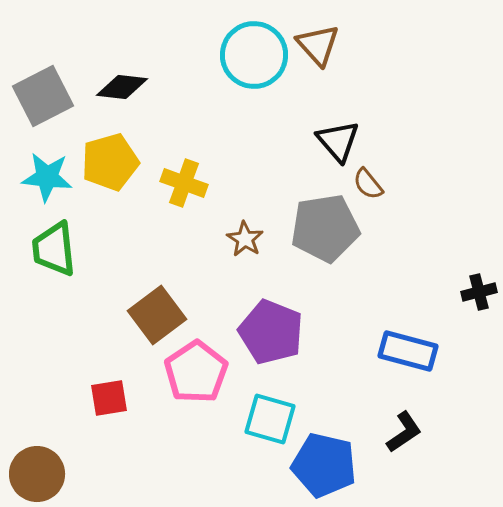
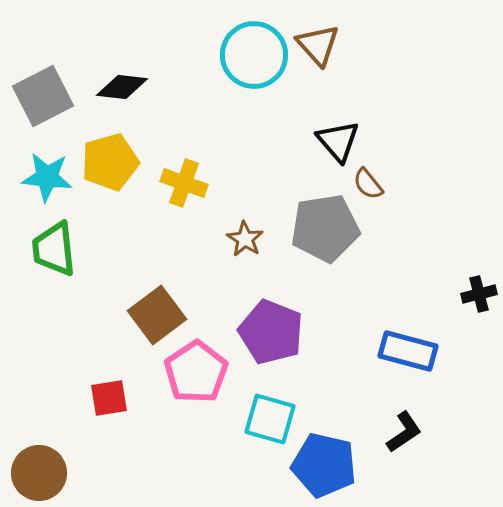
black cross: moved 2 px down
brown circle: moved 2 px right, 1 px up
